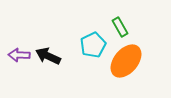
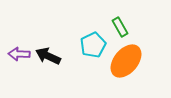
purple arrow: moved 1 px up
